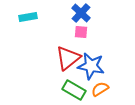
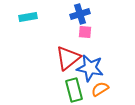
blue cross: moved 1 px left, 1 px down; rotated 30 degrees clockwise
pink square: moved 4 px right
blue star: moved 1 px left, 2 px down
green rectangle: rotated 45 degrees clockwise
